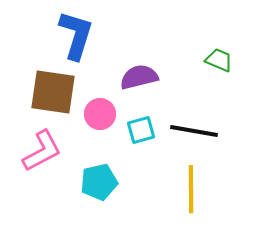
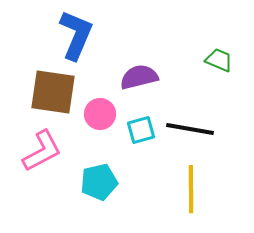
blue L-shape: rotated 6 degrees clockwise
black line: moved 4 px left, 2 px up
